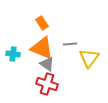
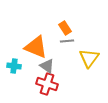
orange rectangle: moved 23 px right, 5 px down
gray line: moved 3 px left, 3 px up
orange triangle: moved 6 px left, 1 px up
cyan cross: moved 1 px right, 12 px down
gray triangle: moved 2 px down
